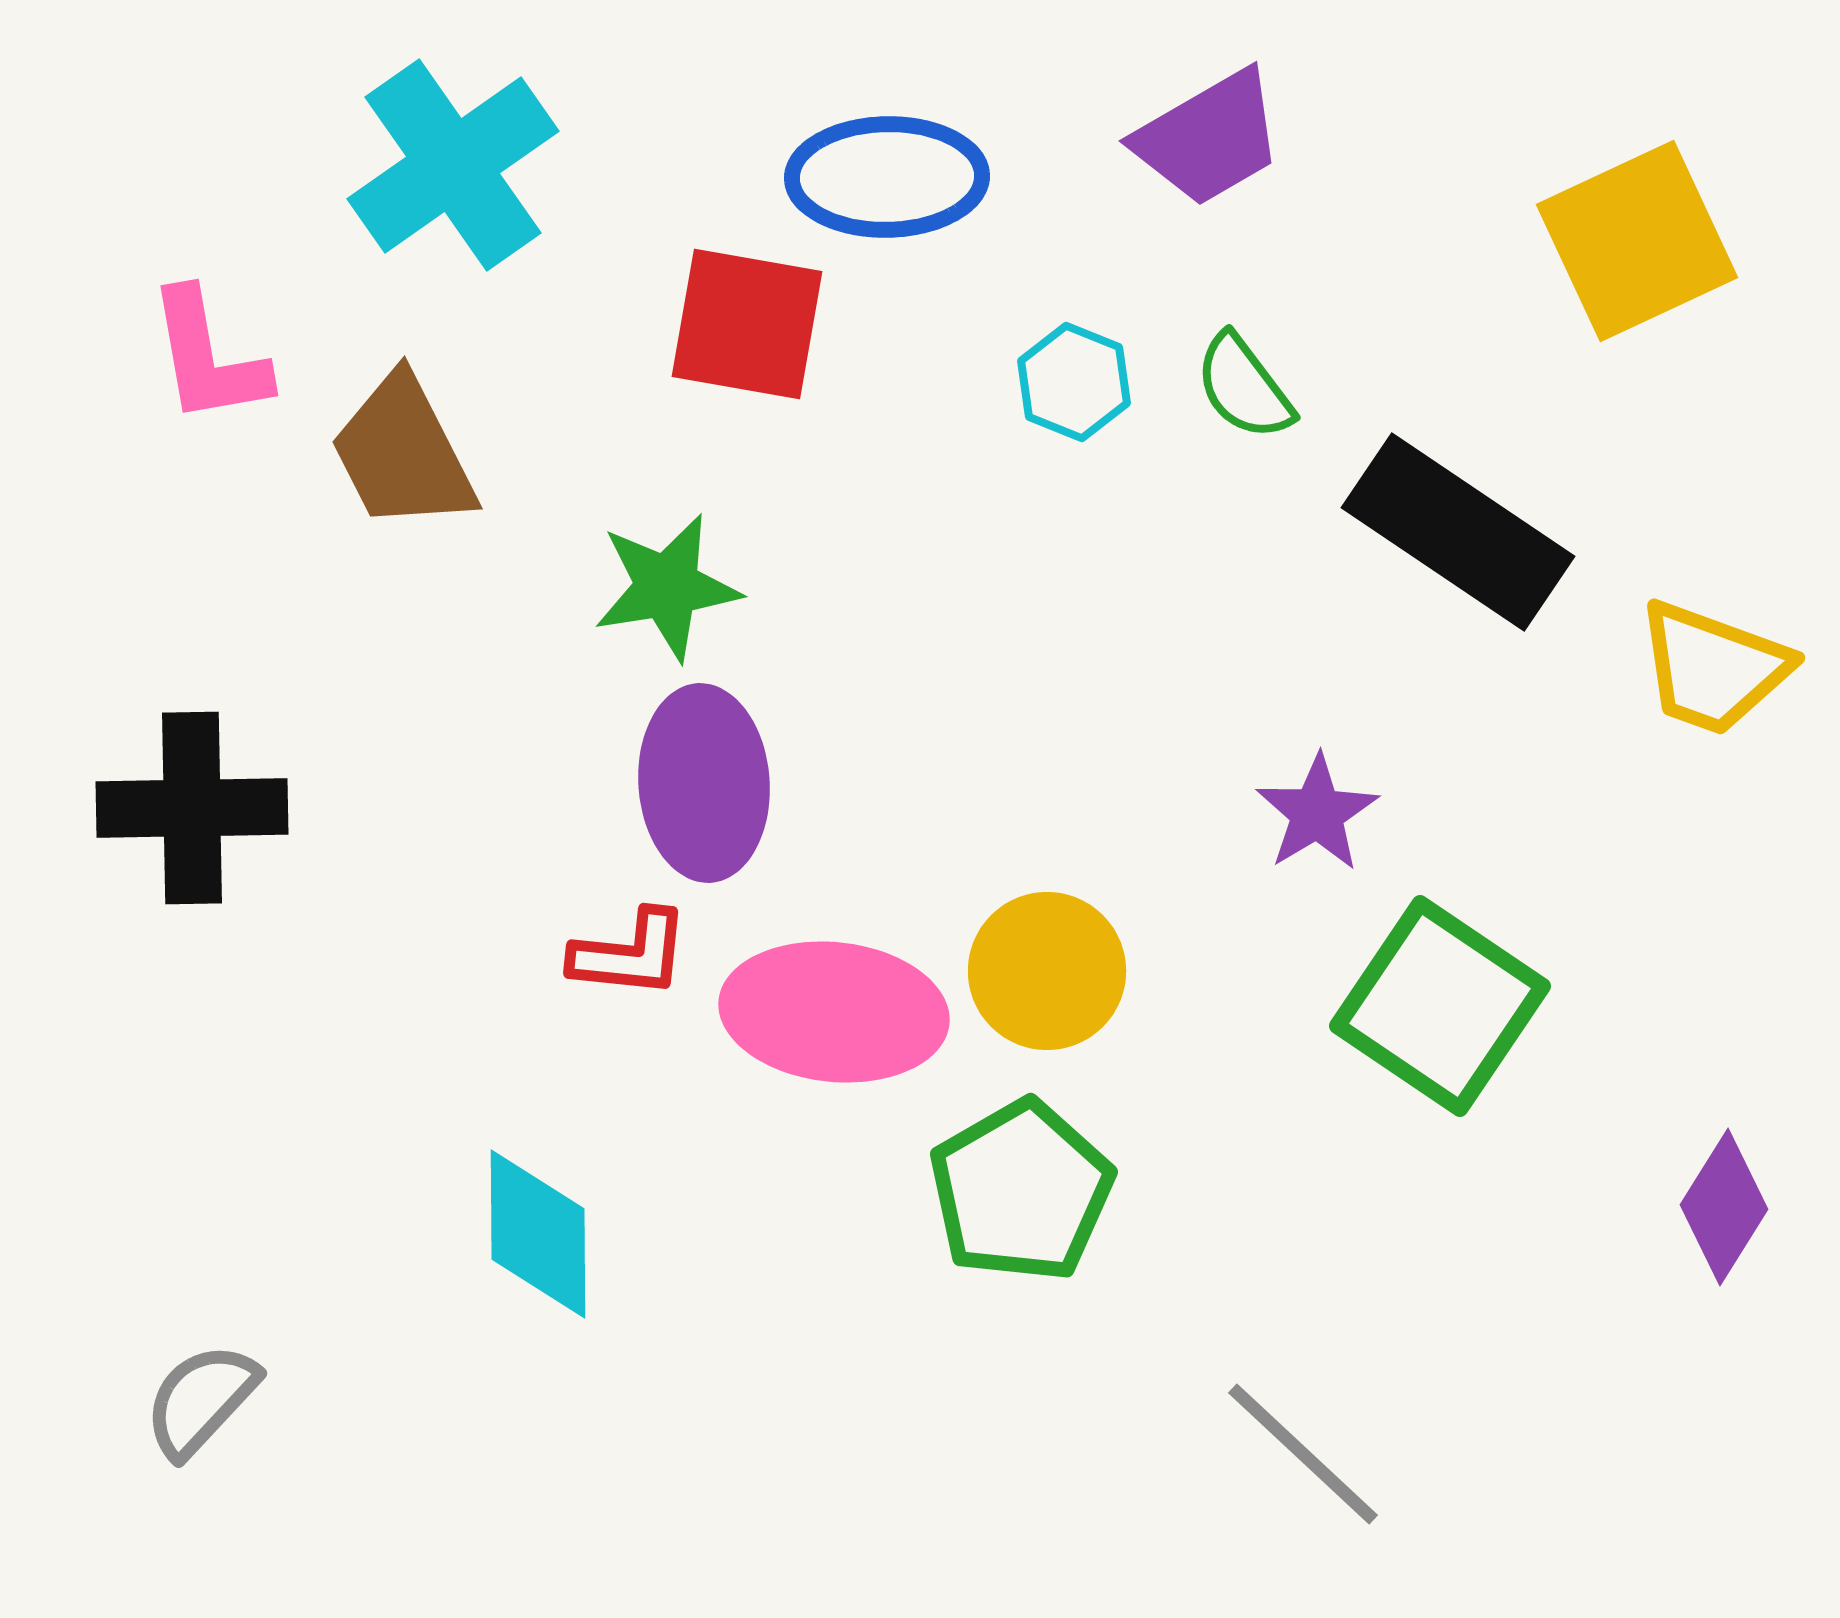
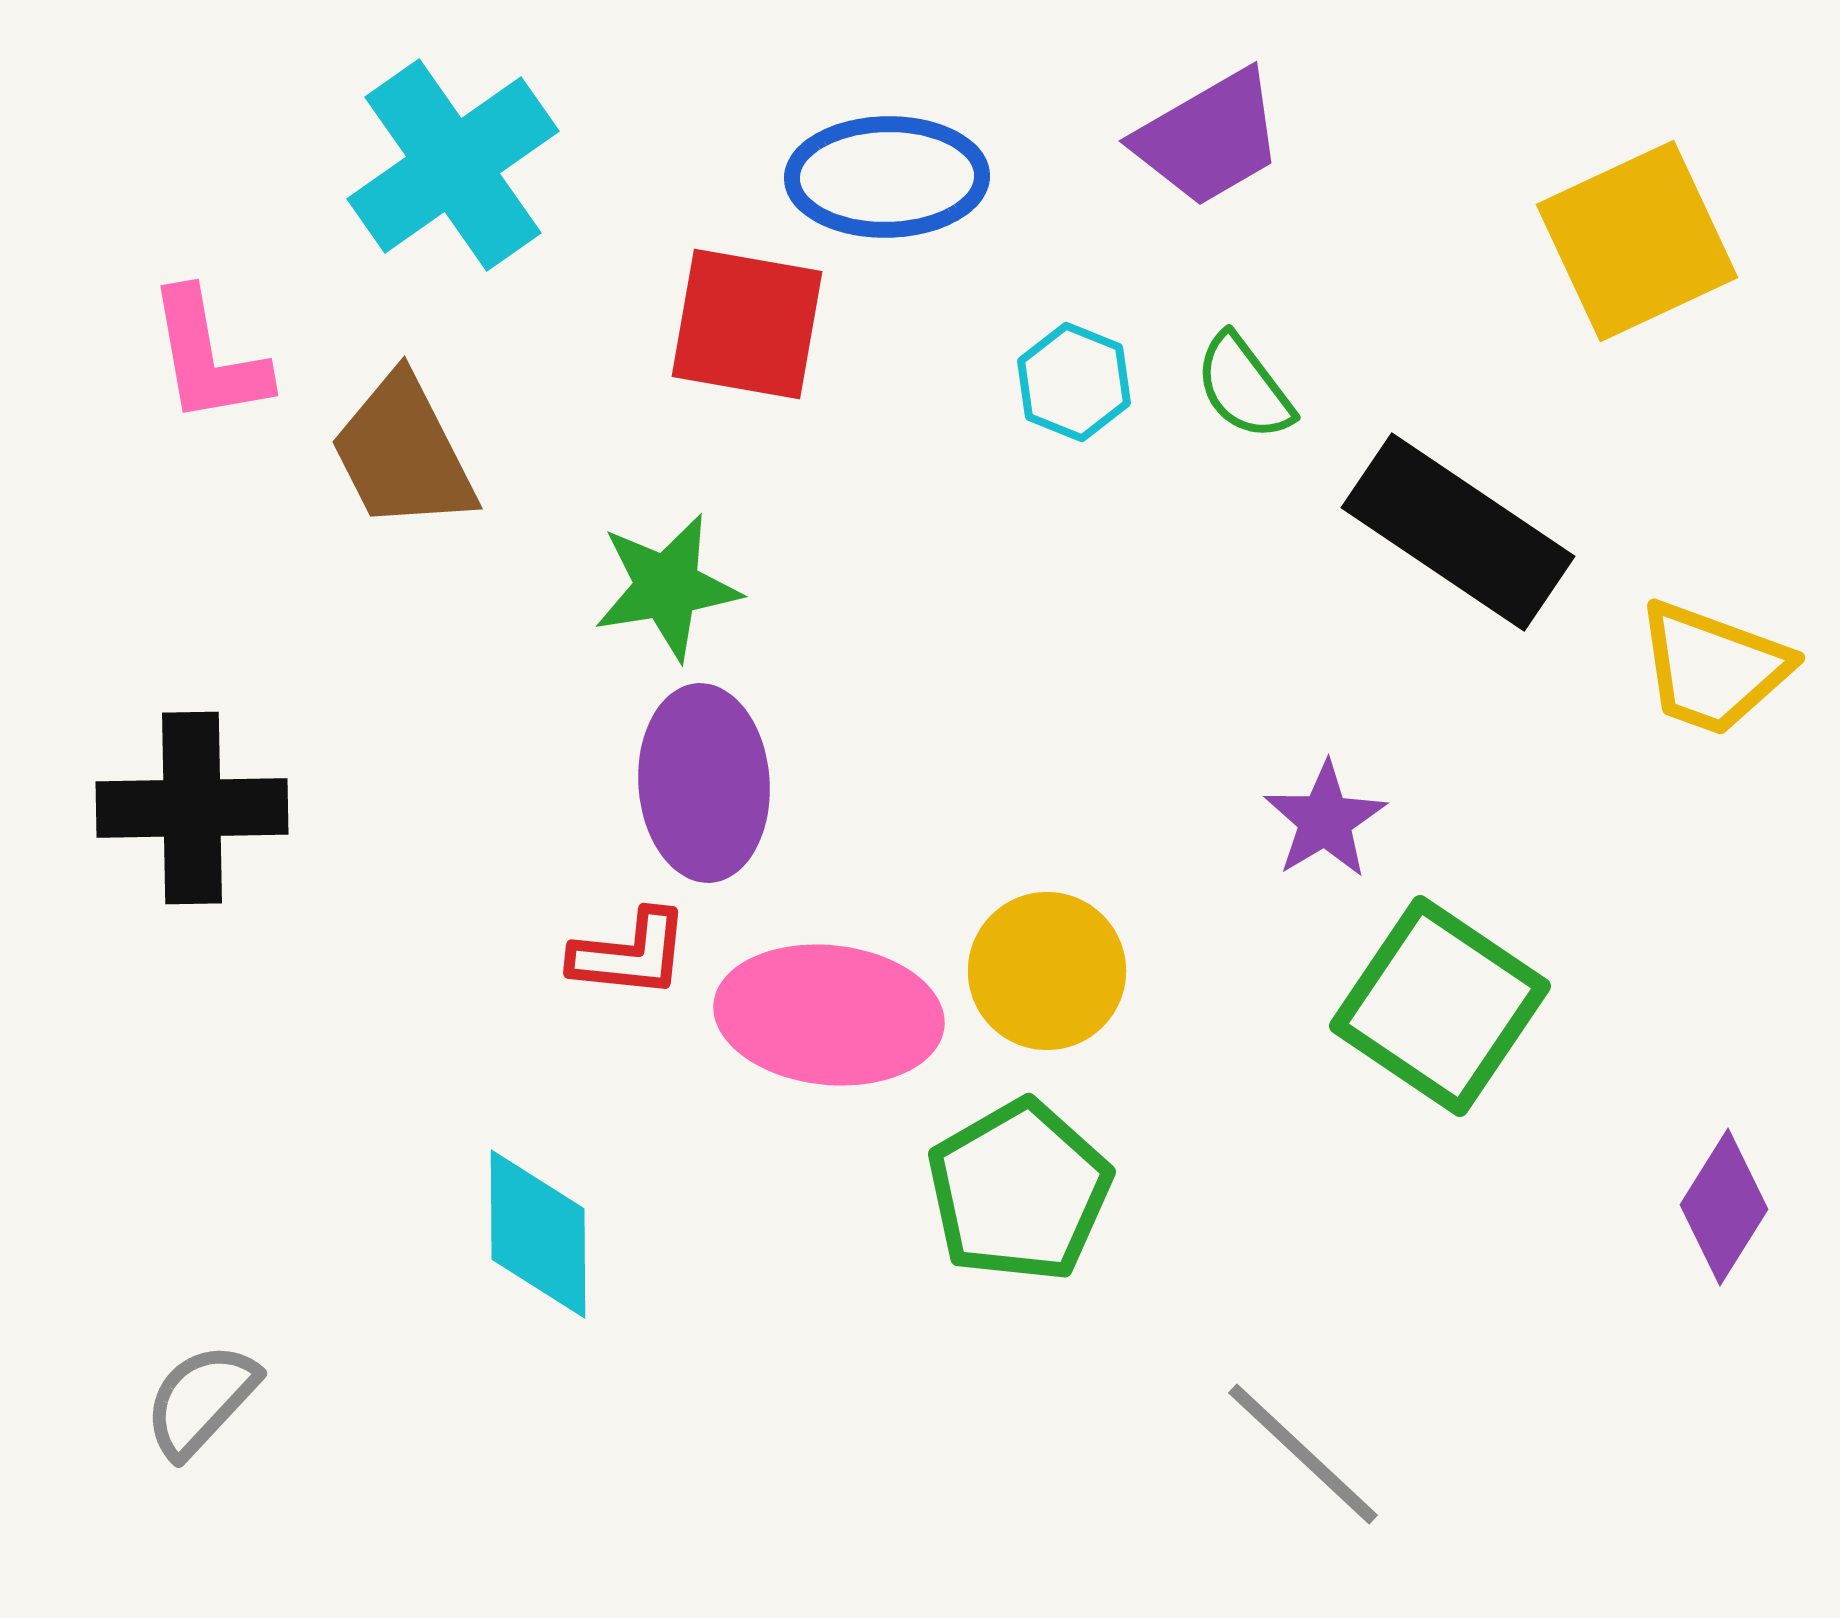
purple star: moved 8 px right, 7 px down
pink ellipse: moved 5 px left, 3 px down
green pentagon: moved 2 px left
